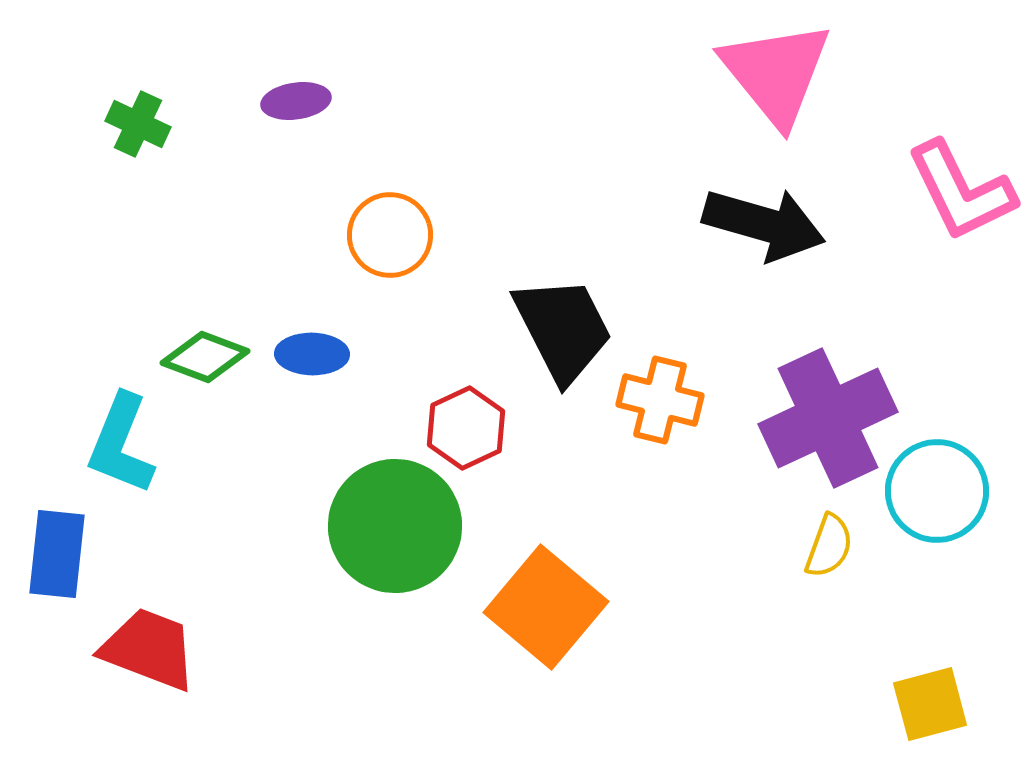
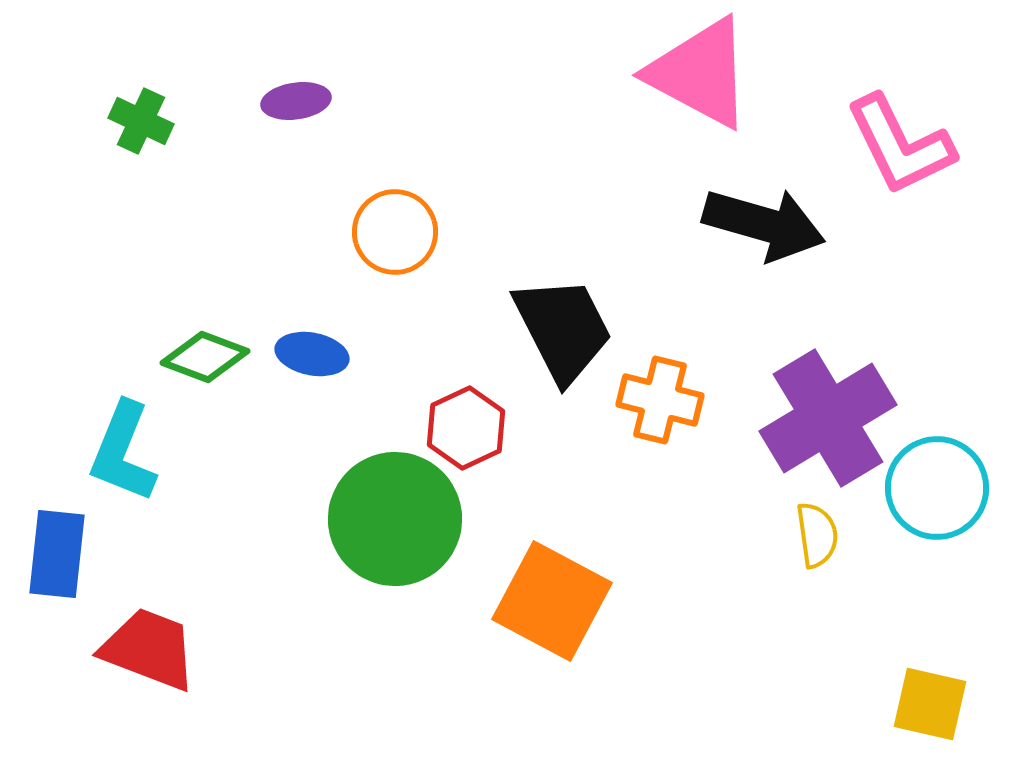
pink triangle: moved 76 px left; rotated 23 degrees counterclockwise
green cross: moved 3 px right, 3 px up
pink L-shape: moved 61 px left, 46 px up
orange circle: moved 5 px right, 3 px up
blue ellipse: rotated 10 degrees clockwise
purple cross: rotated 6 degrees counterclockwise
cyan L-shape: moved 2 px right, 8 px down
cyan circle: moved 3 px up
green circle: moved 7 px up
yellow semicircle: moved 12 px left, 11 px up; rotated 28 degrees counterclockwise
orange square: moved 6 px right, 6 px up; rotated 12 degrees counterclockwise
yellow square: rotated 28 degrees clockwise
